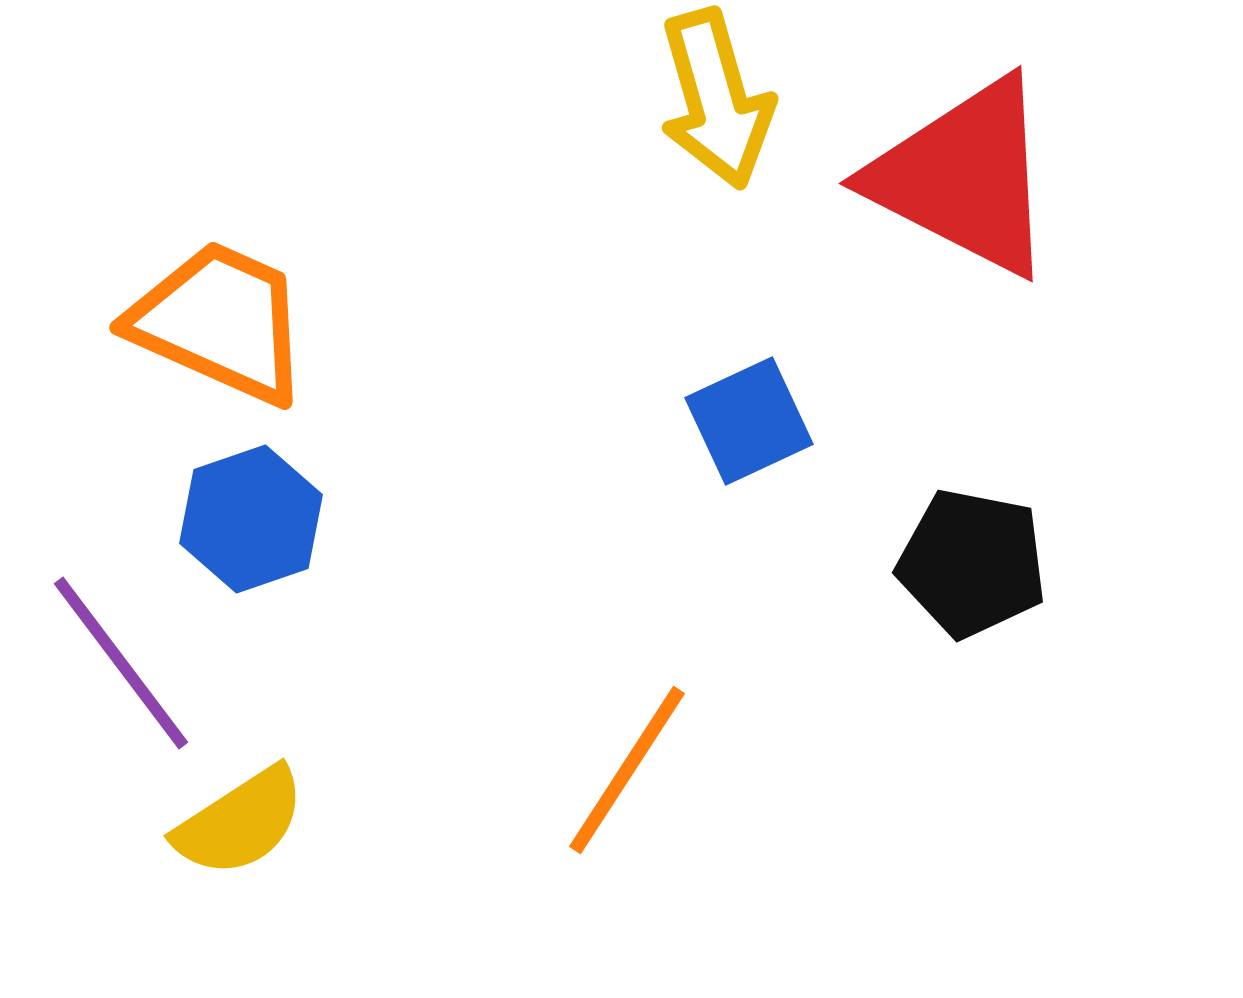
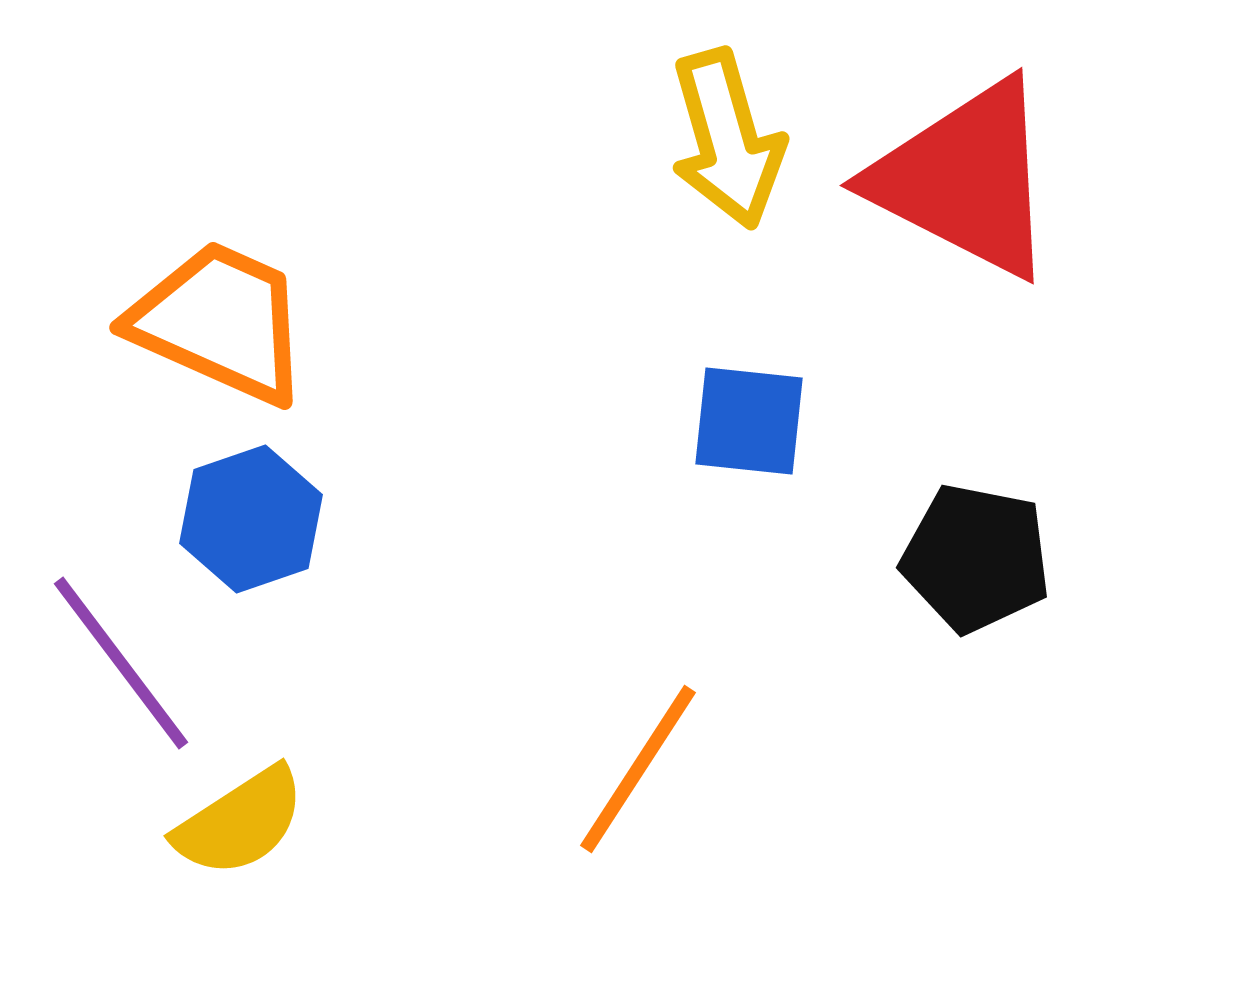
yellow arrow: moved 11 px right, 40 px down
red triangle: moved 1 px right, 2 px down
blue square: rotated 31 degrees clockwise
black pentagon: moved 4 px right, 5 px up
orange line: moved 11 px right, 1 px up
